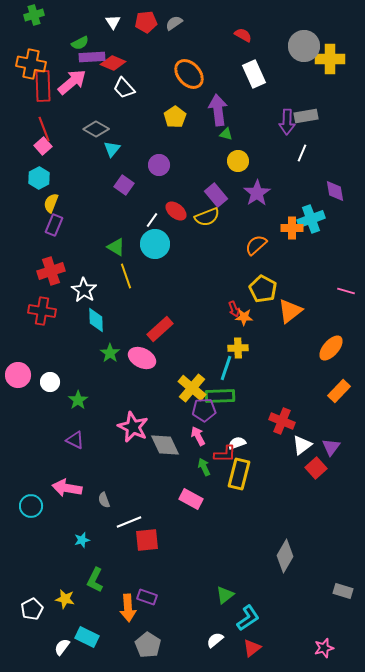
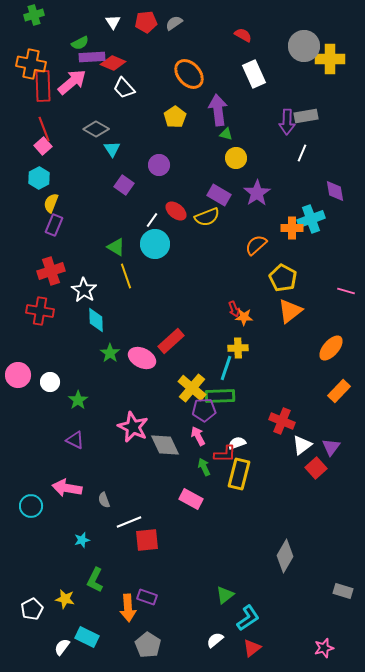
cyan triangle at (112, 149): rotated 12 degrees counterclockwise
yellow circle at (238, 161): moved 2 px left, 3 px up
purple rectangle at (216, 195): moved 3 px right; rotated 20 degrees counterclockwise
yellow pentagon at (263, 289): moved 20 px right, 11 px up
red cross at (42, 311): moved 2 px left
red rectangle at (160, 329): moved 11 px right, 12 px down
